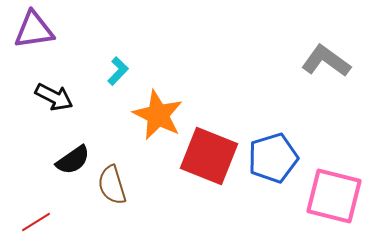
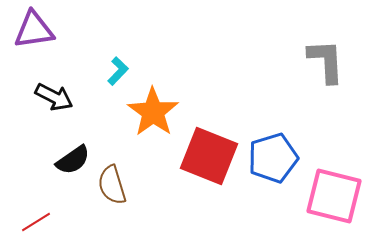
gray L-shape: rotated 51 degrees clockwise
orange star: moved 5 px left, 3 px up; rotated 9 degrees clockwise
